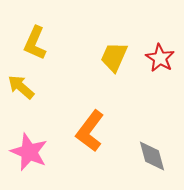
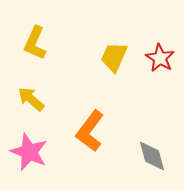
yellow arrow: moved 10 px right, 12 px down
